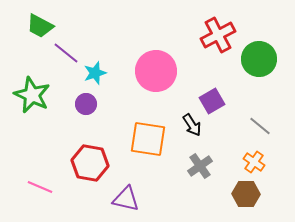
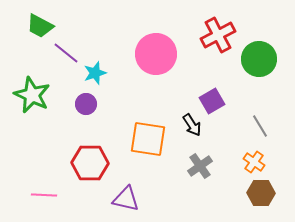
pink circle: moved 17 px up
gray line: rotated 20 degrees clockwise
red hexagon: rotated 9 degrees counterclockwise
pink line: moved 4 px right, 8 px down; rotated 20 degrees counterclockwise
brown hexagon: moved 15 px right, 1 px up
